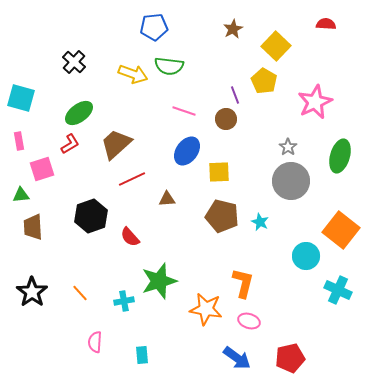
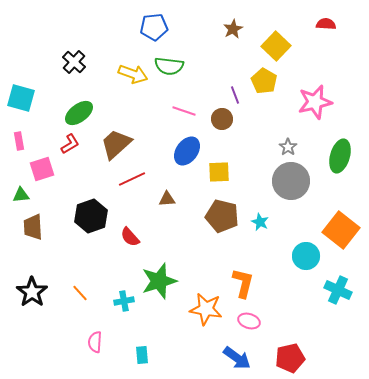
pink star at (315, 102): rotated 12 degrees clockwise
brown circle at (226, 119): moved 4 px left
